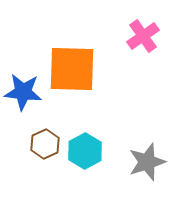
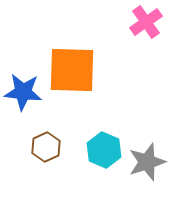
pink cross: moved 3 px right, 14 px up
orange square: moved 1 px down
brown hexagon: moved 1 px right, 3 px down
cyan hexagon: moved 19 px right, 1 px up; rotated 8 degrees counterclockwise
